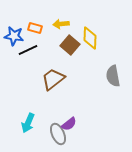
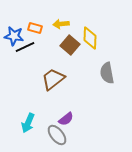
black line: moved 3 px left, 3 px up
gray semicircle: moved 6 px left, 3 px up
purple semicircle: moved 3 px left, 5 px up
gray ellipse: moved 1 px left, 1 px down; rotated 15 degrees counterclockwise
